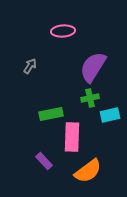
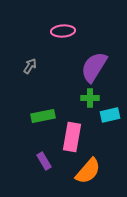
purple semicircle: moved 1 px right
green cross: rotated 12 degrees clockwise
green rectangle: moved 8 px left, 2 px down
pink rectangle: rotated 8 degrees clockwise
purple rectangle: rotated 12 degrees clockwise
orange semicircle: rotated 12 degrees counterclockwise
